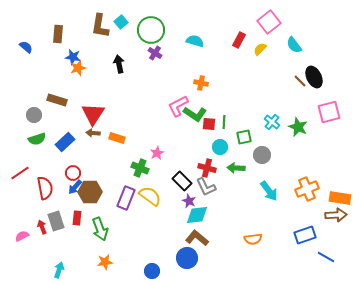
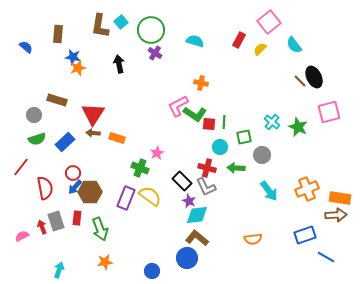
red line at (20, 173): moved 1 px right, 6 px up; rotated 18 degrees counterclockwise
